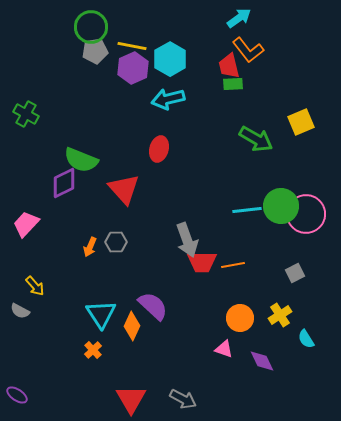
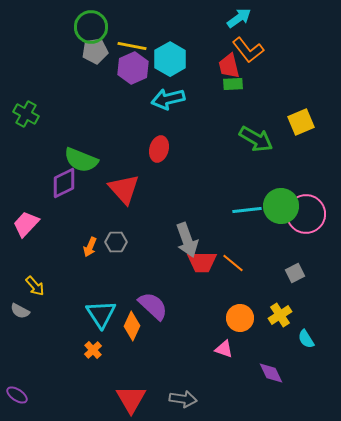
orange line at (233, 265): moved 2 px up; rotated 50 degrees clockwise
purple diamond at (262, 361): moved 9 px right, 12 px down
gray arrow at (183, 399): rotated 20 degrees counterclockwise
